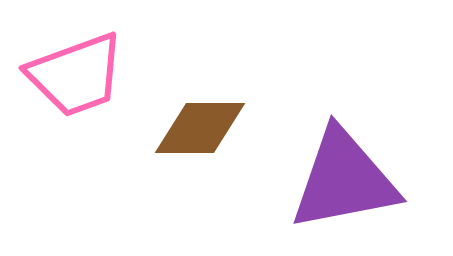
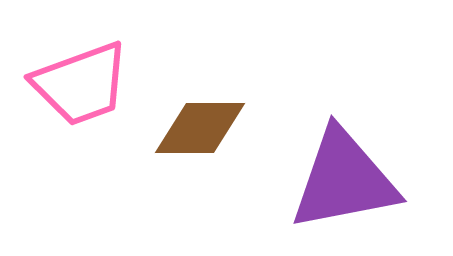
pink trapezoid: moved 5 px right, 9 px down
